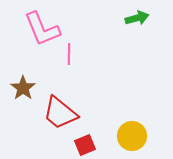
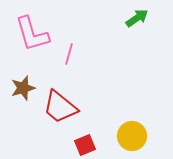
green arrow: rotated 20 degrees counterclockwise
pink L-shape: moved 10 px left, 5 px down; rotated 6 degrees clockwise
pink line: rotated 15 degrees clockwise
brown star: rotated 20 degrees clockwise
red trapezoid: moved 6 px up
